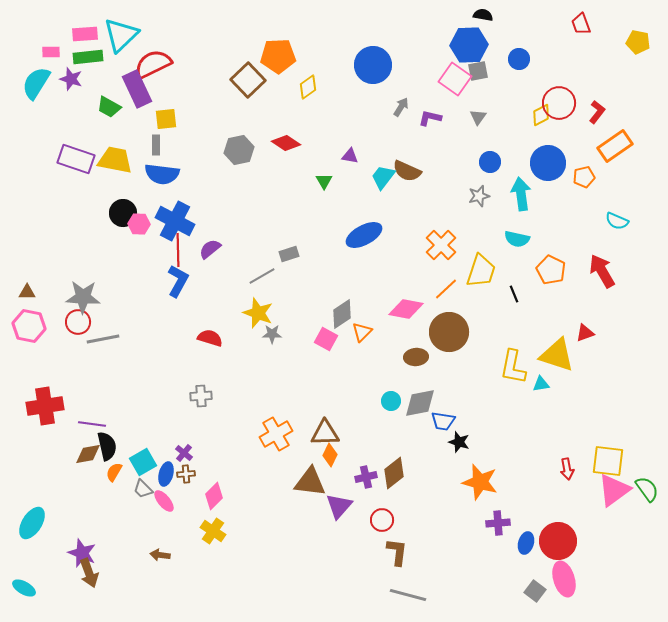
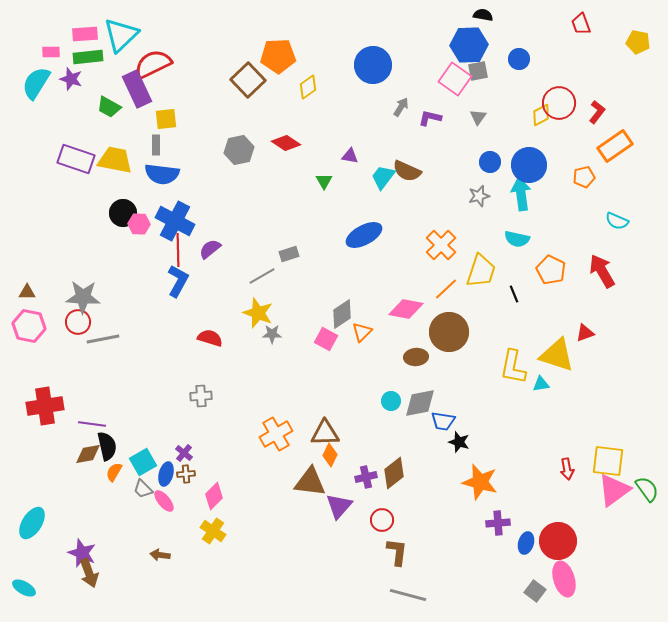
blue circle at (548, 163): moved 19 px left, 2 px down
